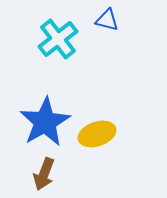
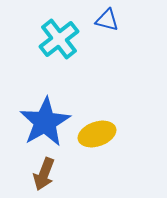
cyan cross: moved 1 px right
